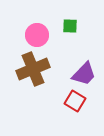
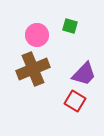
green square: rotated 14 degrees clockwise
